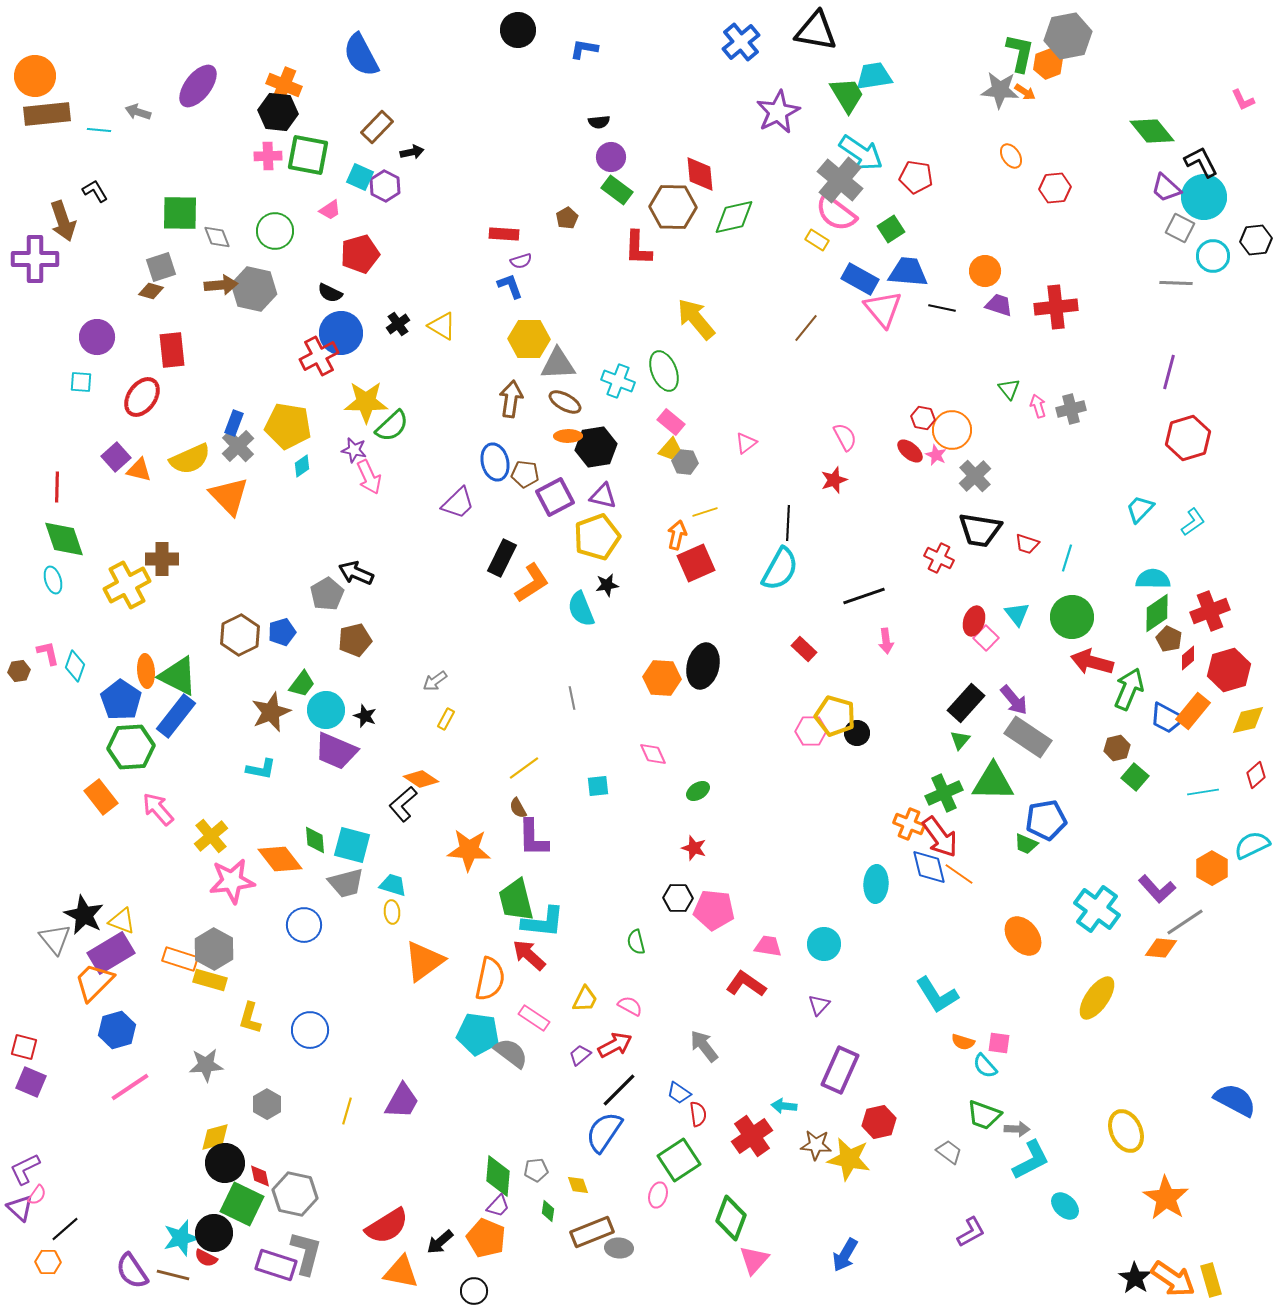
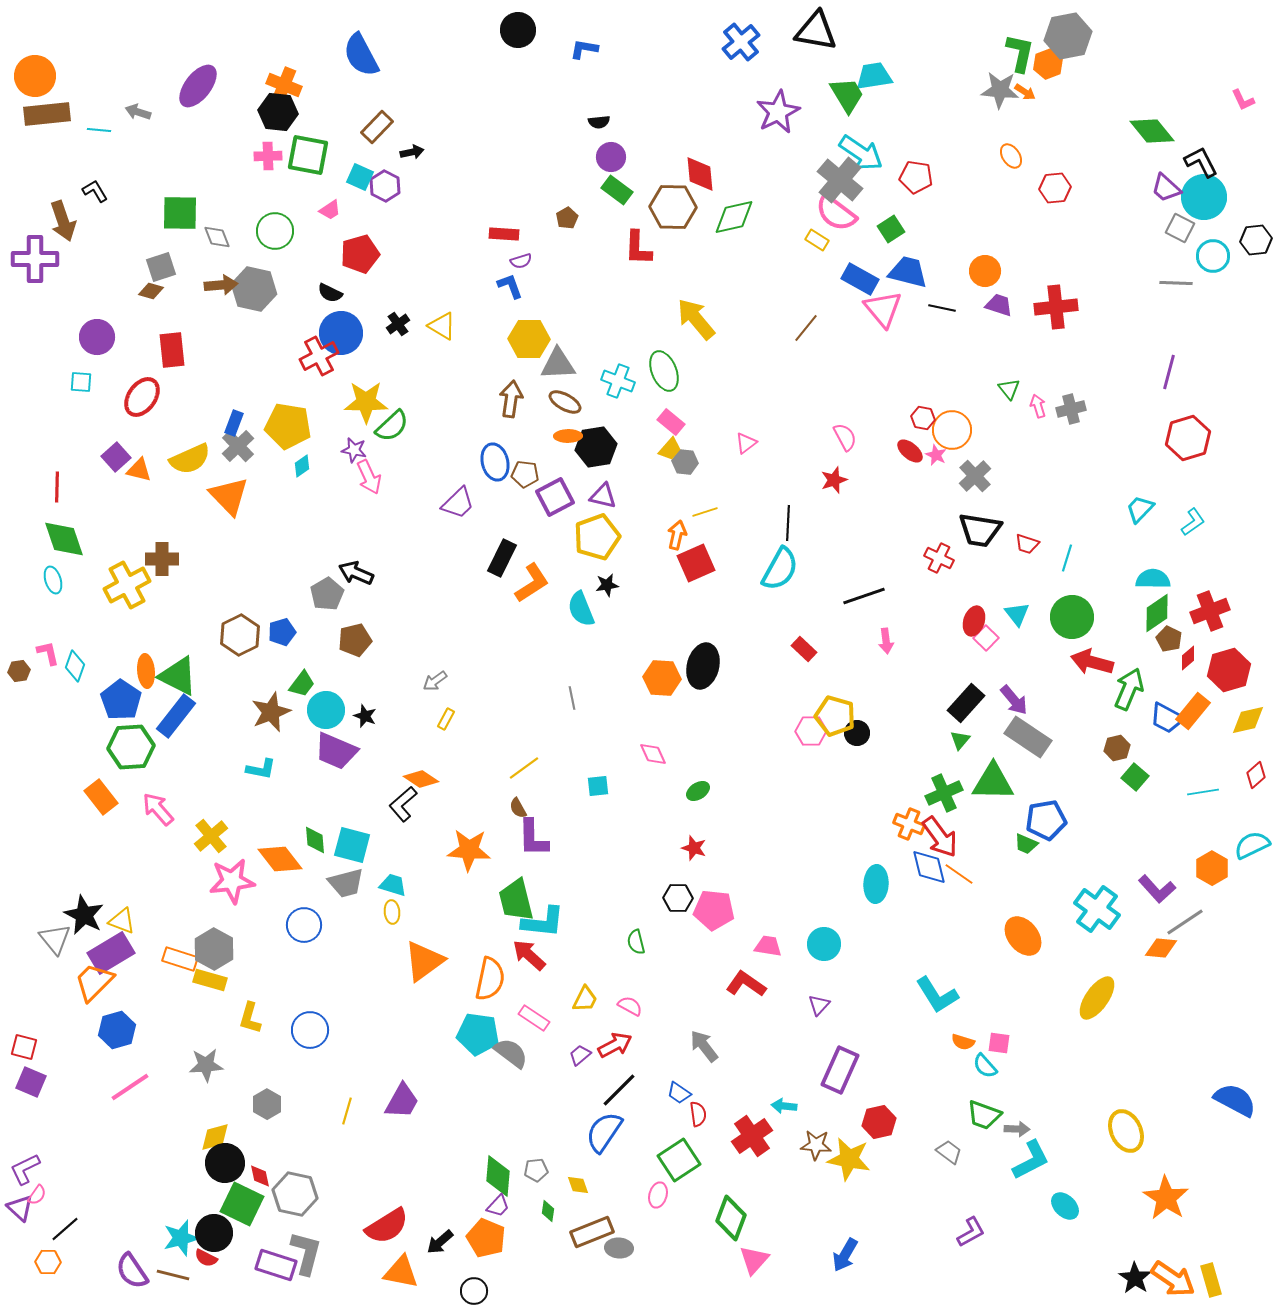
blue trapezoid at (908, 272): rotated 9 degrees clockwise
